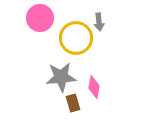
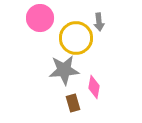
gray star: moved 3 px right, 7 px up
